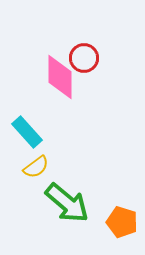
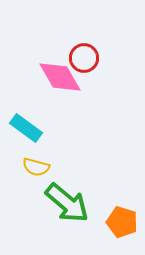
pink diamond: rotated 30 degrees counterclockwise
cyan rectangle: moved 1 px left, 4 px up; rotated 12 degrees counterclockwise
yellow semicircle: rotated 52 degrees clockwise
